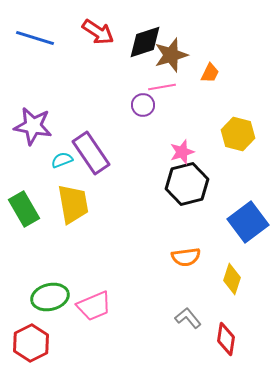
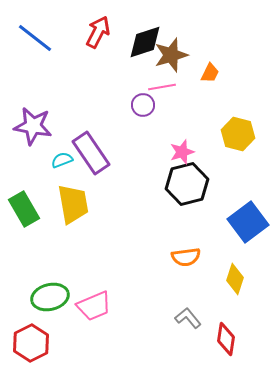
red arrow: rotated 96 degrees counterclockwise
blue line: rotated 21 degrees clockwise
yellow diamond: moved 3 px right
